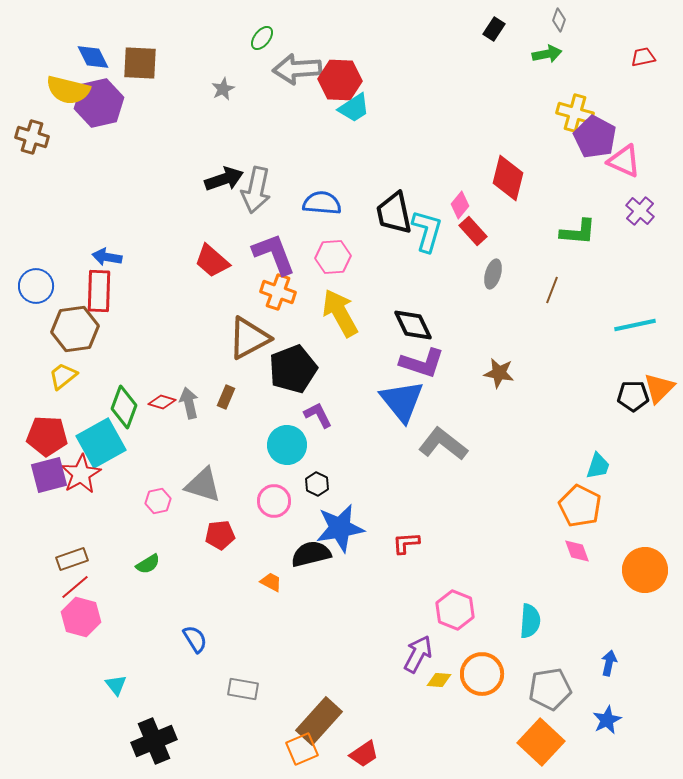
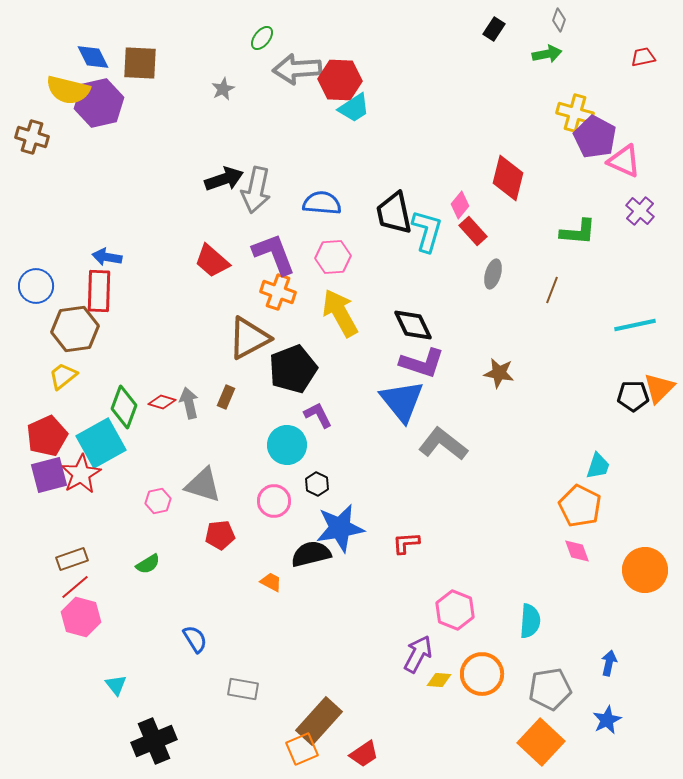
red pentagon at (47, 436): rotated 27 degrees counterclockwise
